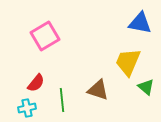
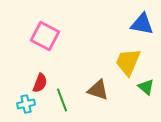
blue triangle: moved 2 px right, 1 px down
pink square: rotated 32 degrees counterclockwise
red semicircle: moved 4 px right; rotated 18 degrees counterclockwise
green line: rotated 15 degrees counterclockwise
cyan cross: moved 1 px left, 4 px up
